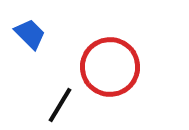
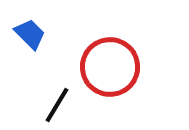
black line: moved 3 px left
